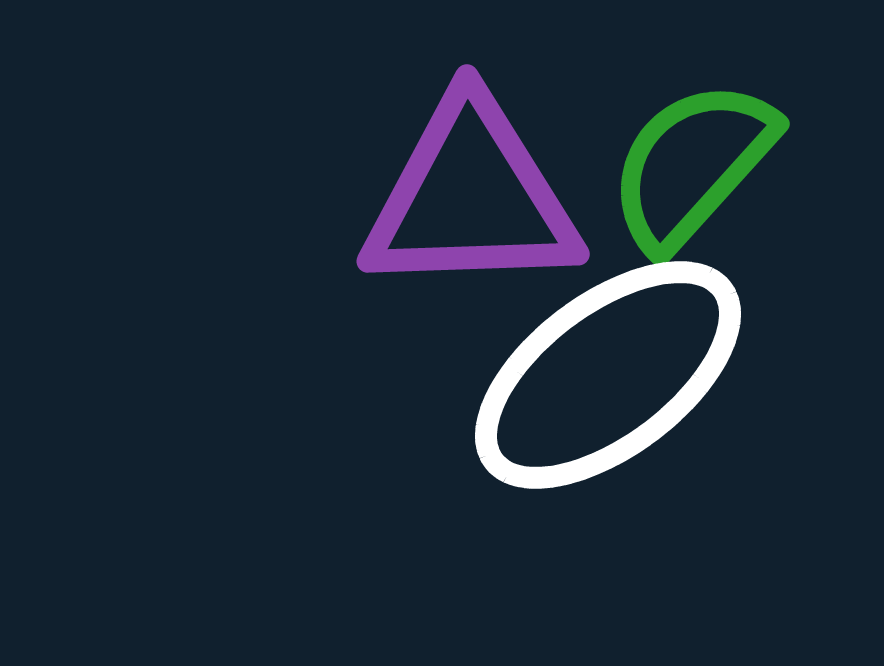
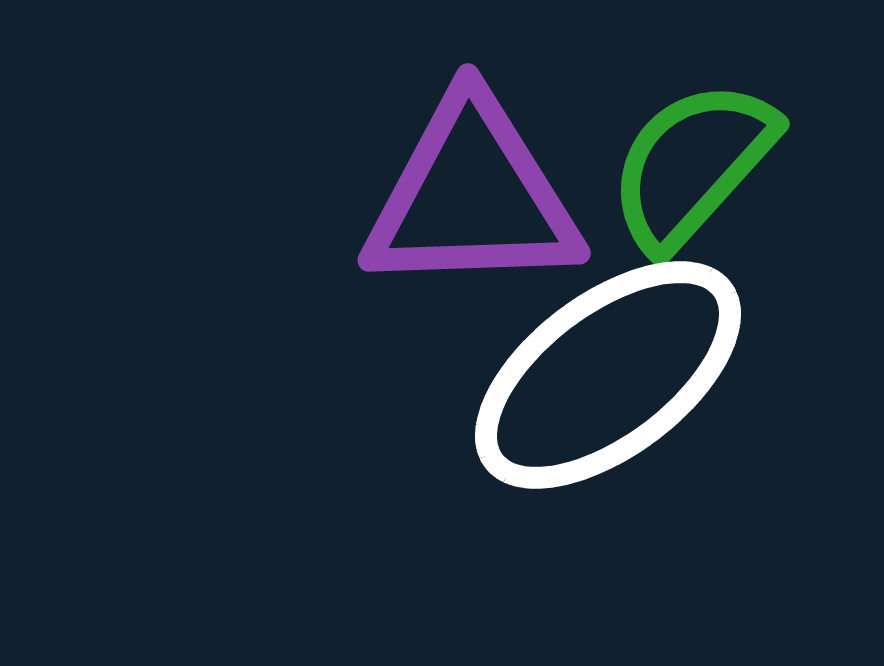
purple triangle: moved 1 px right, 1 px up
